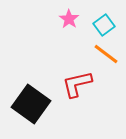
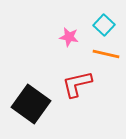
pink star: moved 18 px down; rotated 24 degrees counterclockwise
cyan square: rotated 10 degrees counterclockwise
orange line: rotated 24 degrees counterclockwise
